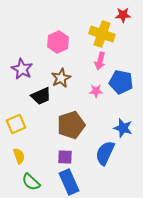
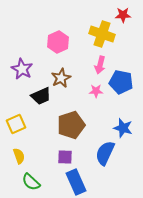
pink arrow: moved 4 px down
blue rectangle: moved 7 px right
